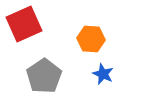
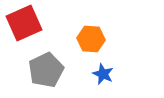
red square: moved 1 px up
gray pentagon: moved 2 px right, 6 px up; rotated 8 degrees clockwise
